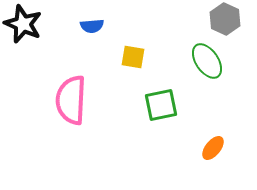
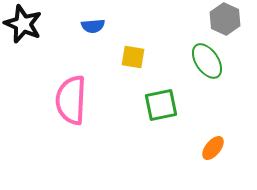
blue semicircle: moved 1 px right
